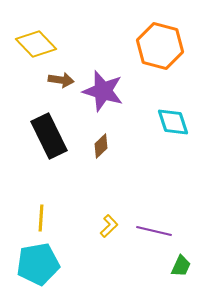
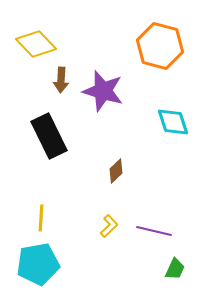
brown arrow: rotated 85 degrees clockwise
brown diamond: moved 15 px right, 25 px down
green trapezoid: moved 6 px left, 3 px down
